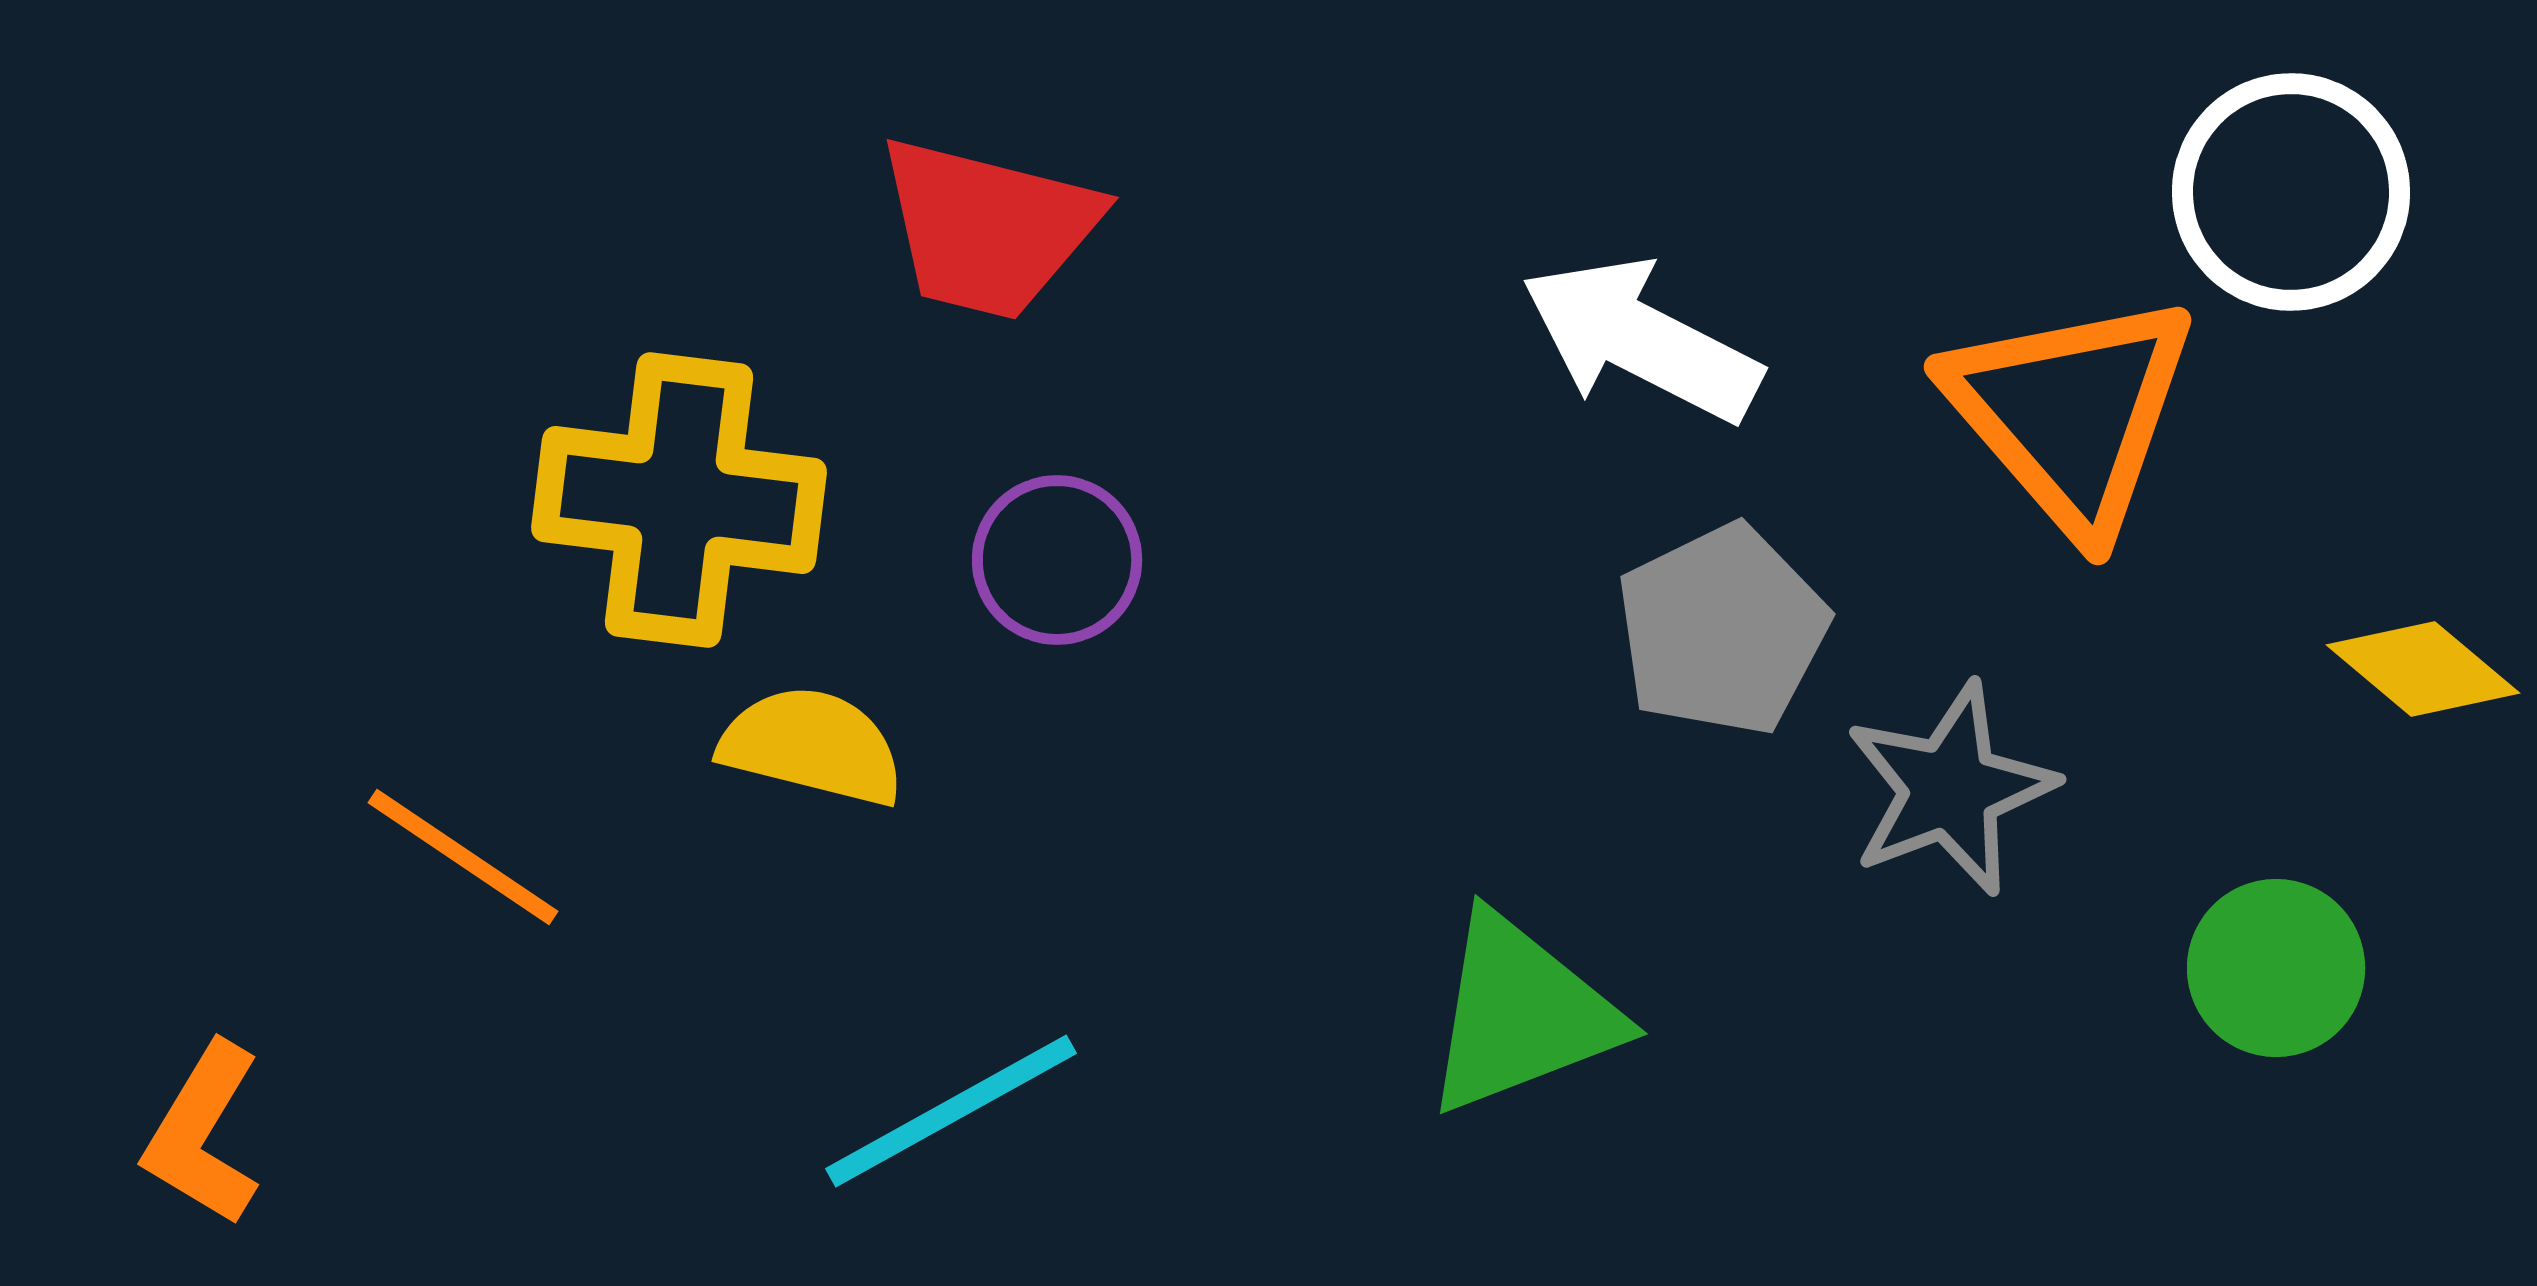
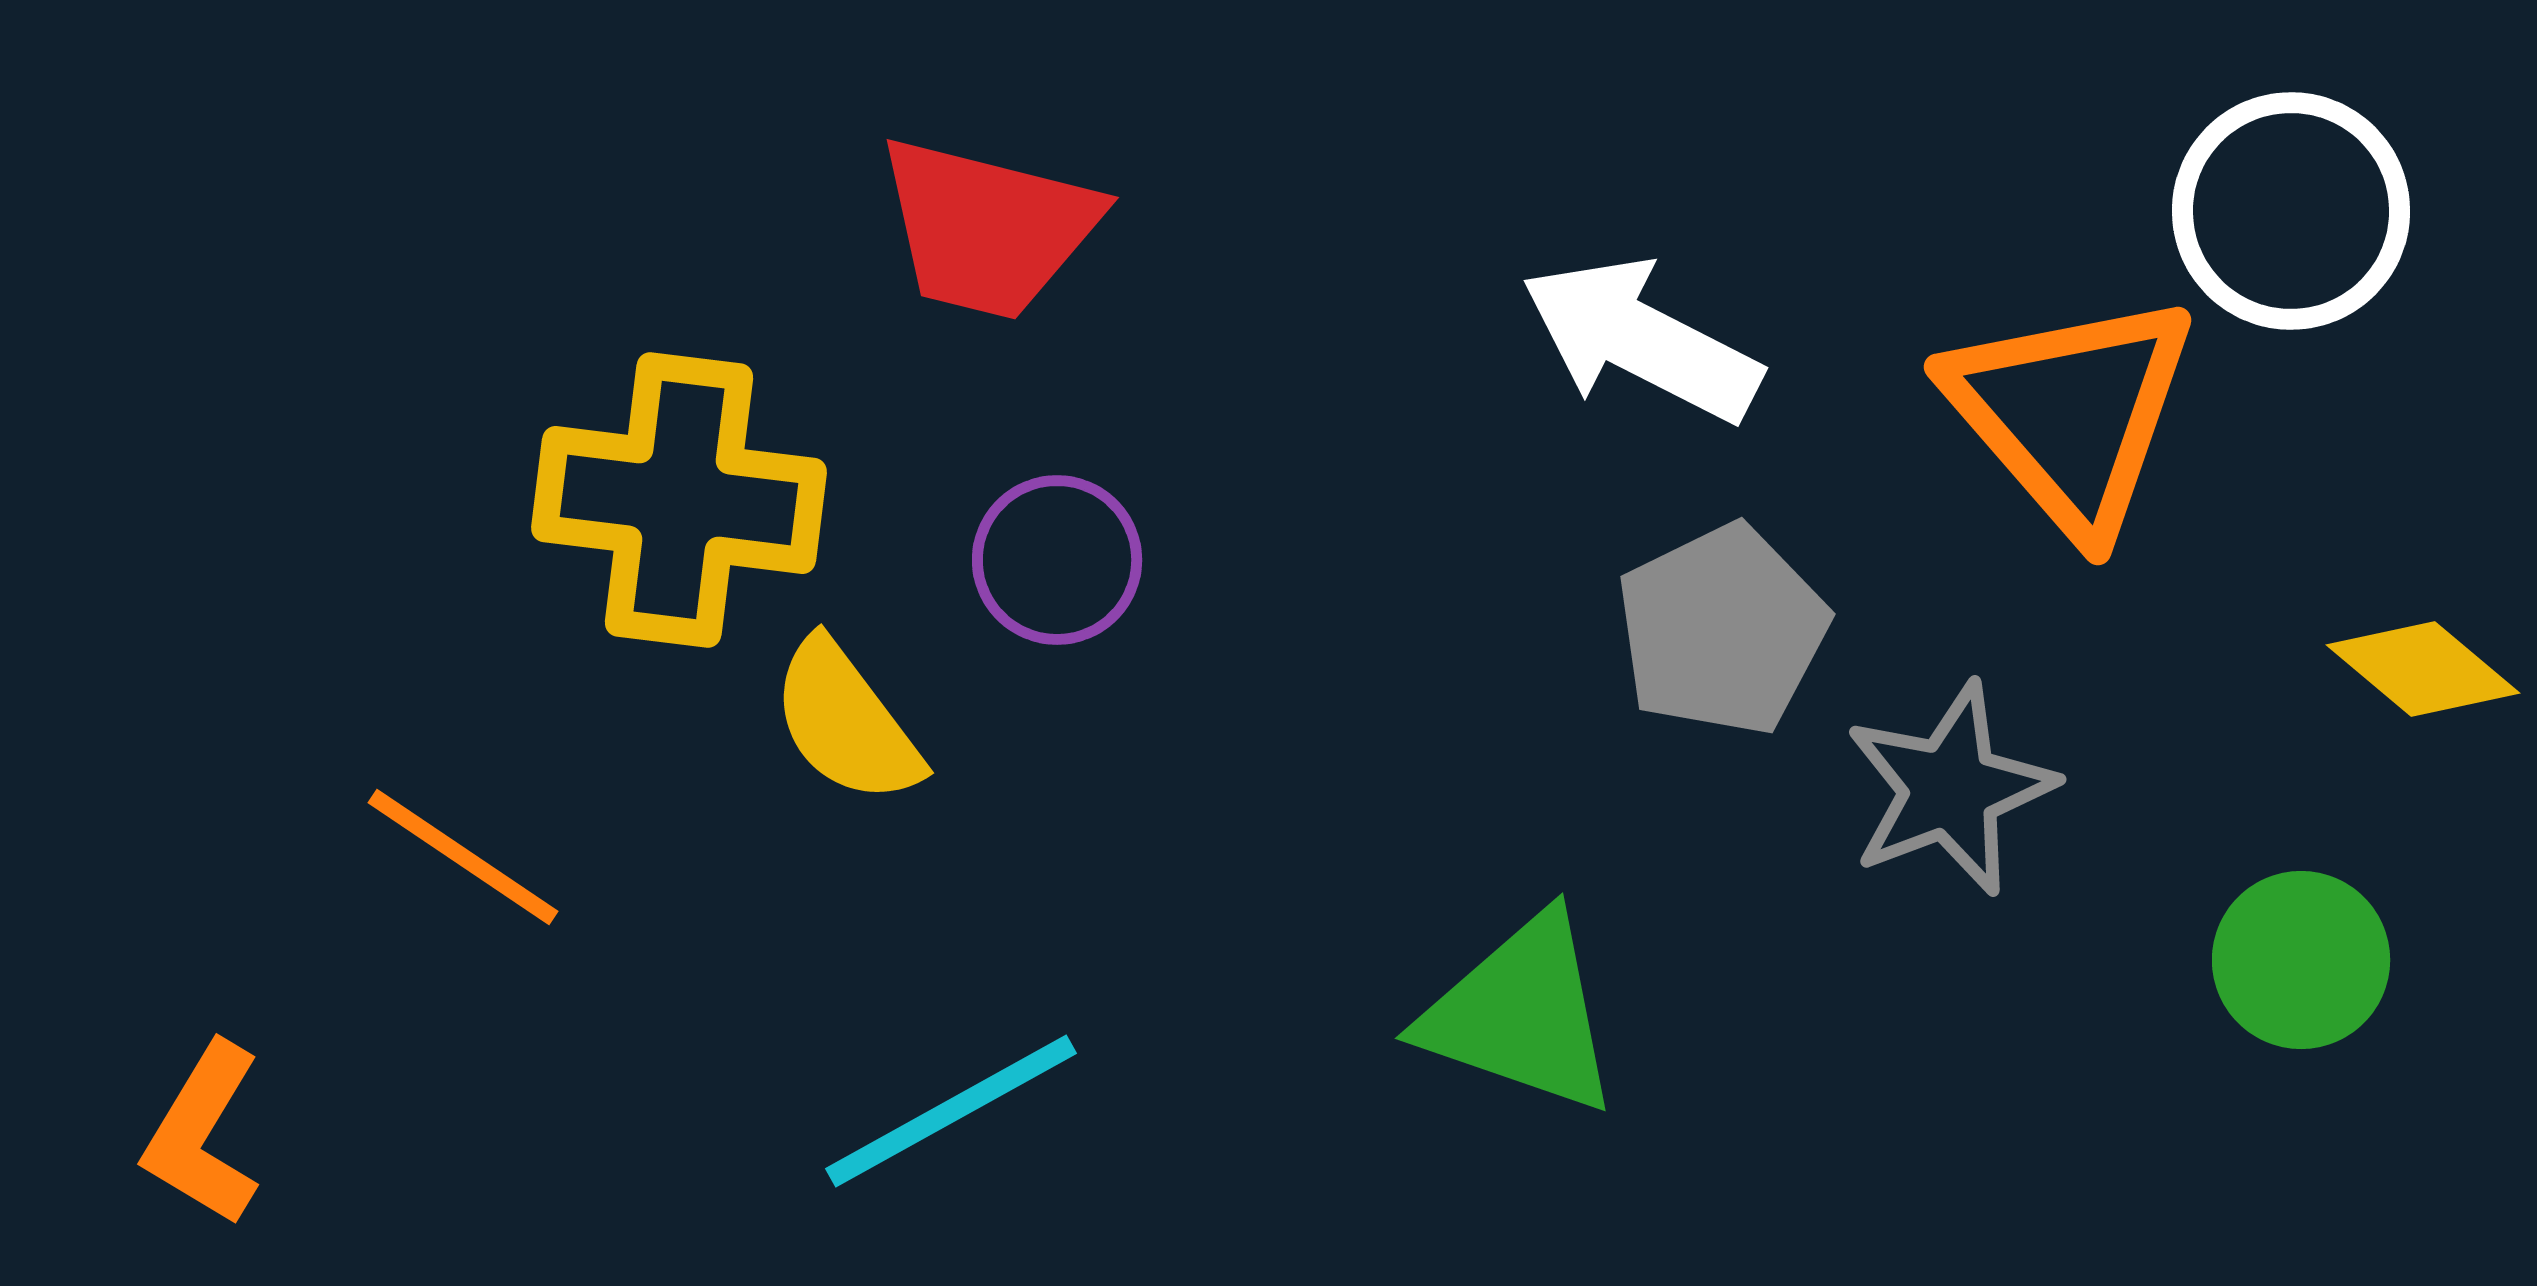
white circle: moved 19 px down
yellow semicircle: moved 34 px right, 24 px up; rotated 141 degrees counterclockwise
green circle: moved 25 px right, 8 px up
green triangle: rotated 40 degrees clockwise
